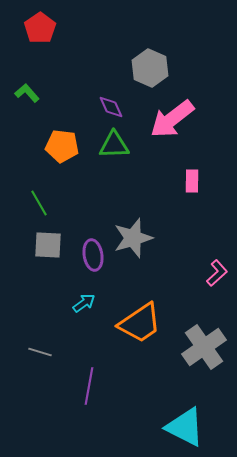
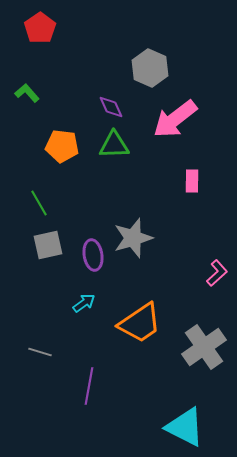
pink arrow: moved 3 px right
gray square: rotated 16 degrees counterclockwise
